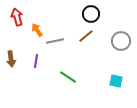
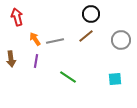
orange arrow: moved 2 px left, 9 px down
gray circle: moved 1 px up
cyan square: moved 1 px left, 2 px up; rotated 16 degrees counterclockwise
